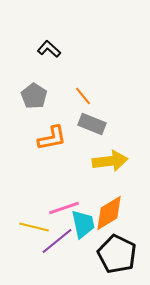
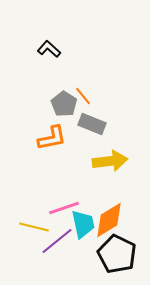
gray pentagon: moved 30 px right, 8 px down
orange diamond: moved 7 px down
